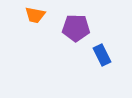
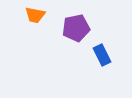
purple pentagon: rotated 12 degrees counterclockwise
